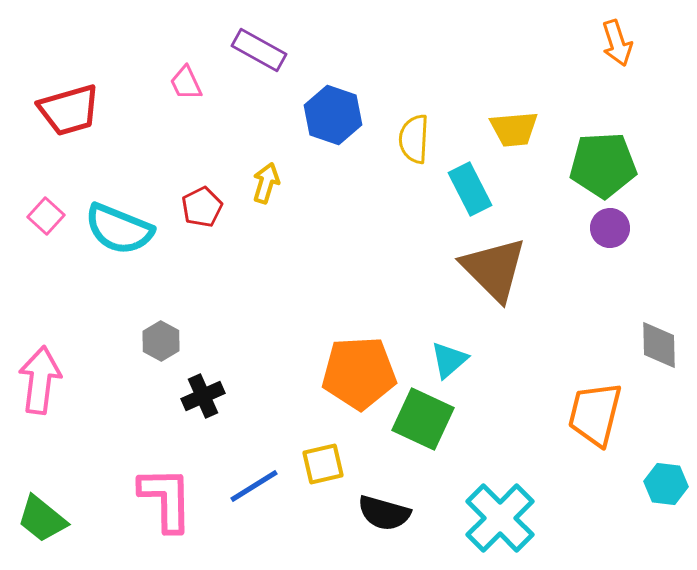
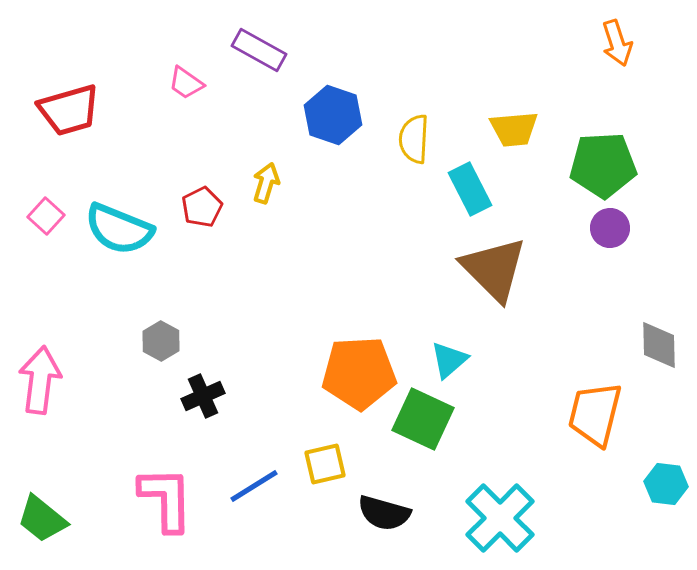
pink trapezoid: rotated 30 degrees counterclockwise
yellow square: moved 2 px right
